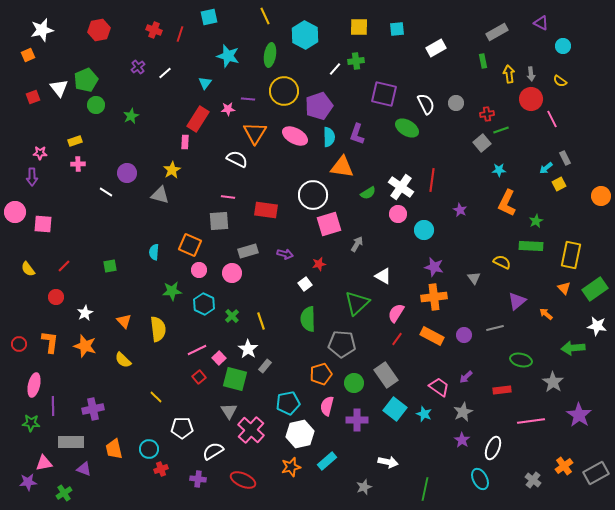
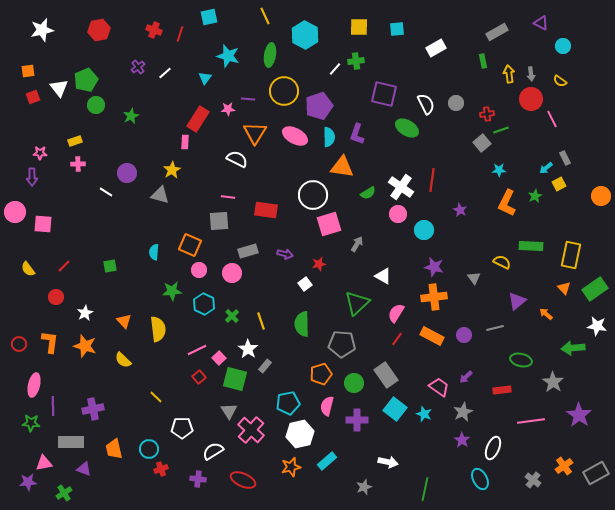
orange square at (28, 55): moved 16 px down; rotated 16 degrees clockwise
cyan triangle at (205, 83): moved 5 px up
green star at (536, 221): moved 1 px left, 25 px up
green semicircle at (308, 319): moved 6 px left, 5 px down
